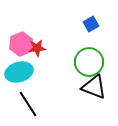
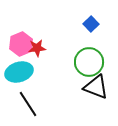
blue square: rotated 14 degrees counterclockwise
black triangle: moved 2 px right
